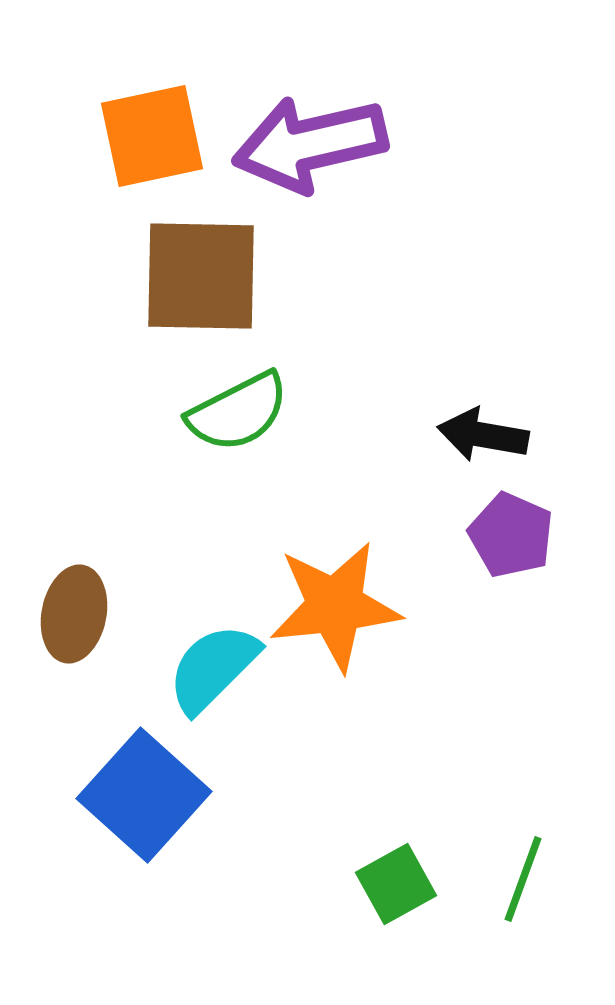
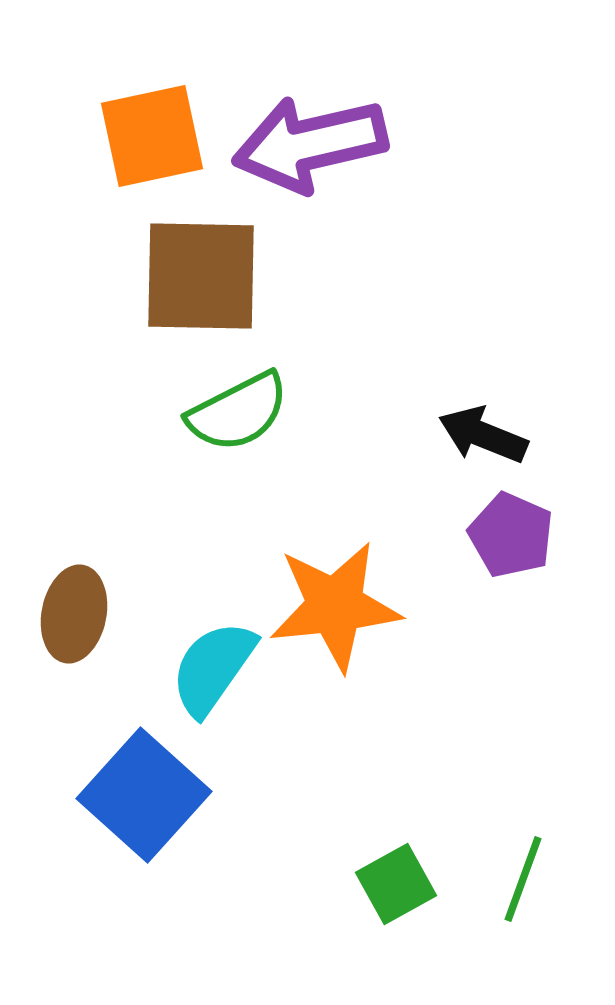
black arrow: rotated 12 degrees clockwise
cyan semicircle: rotated 10 degrees counterclockwise
